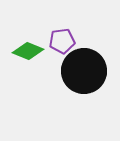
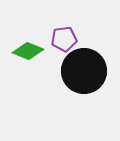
purple pentagon: moved 2 px right, 2 px up
